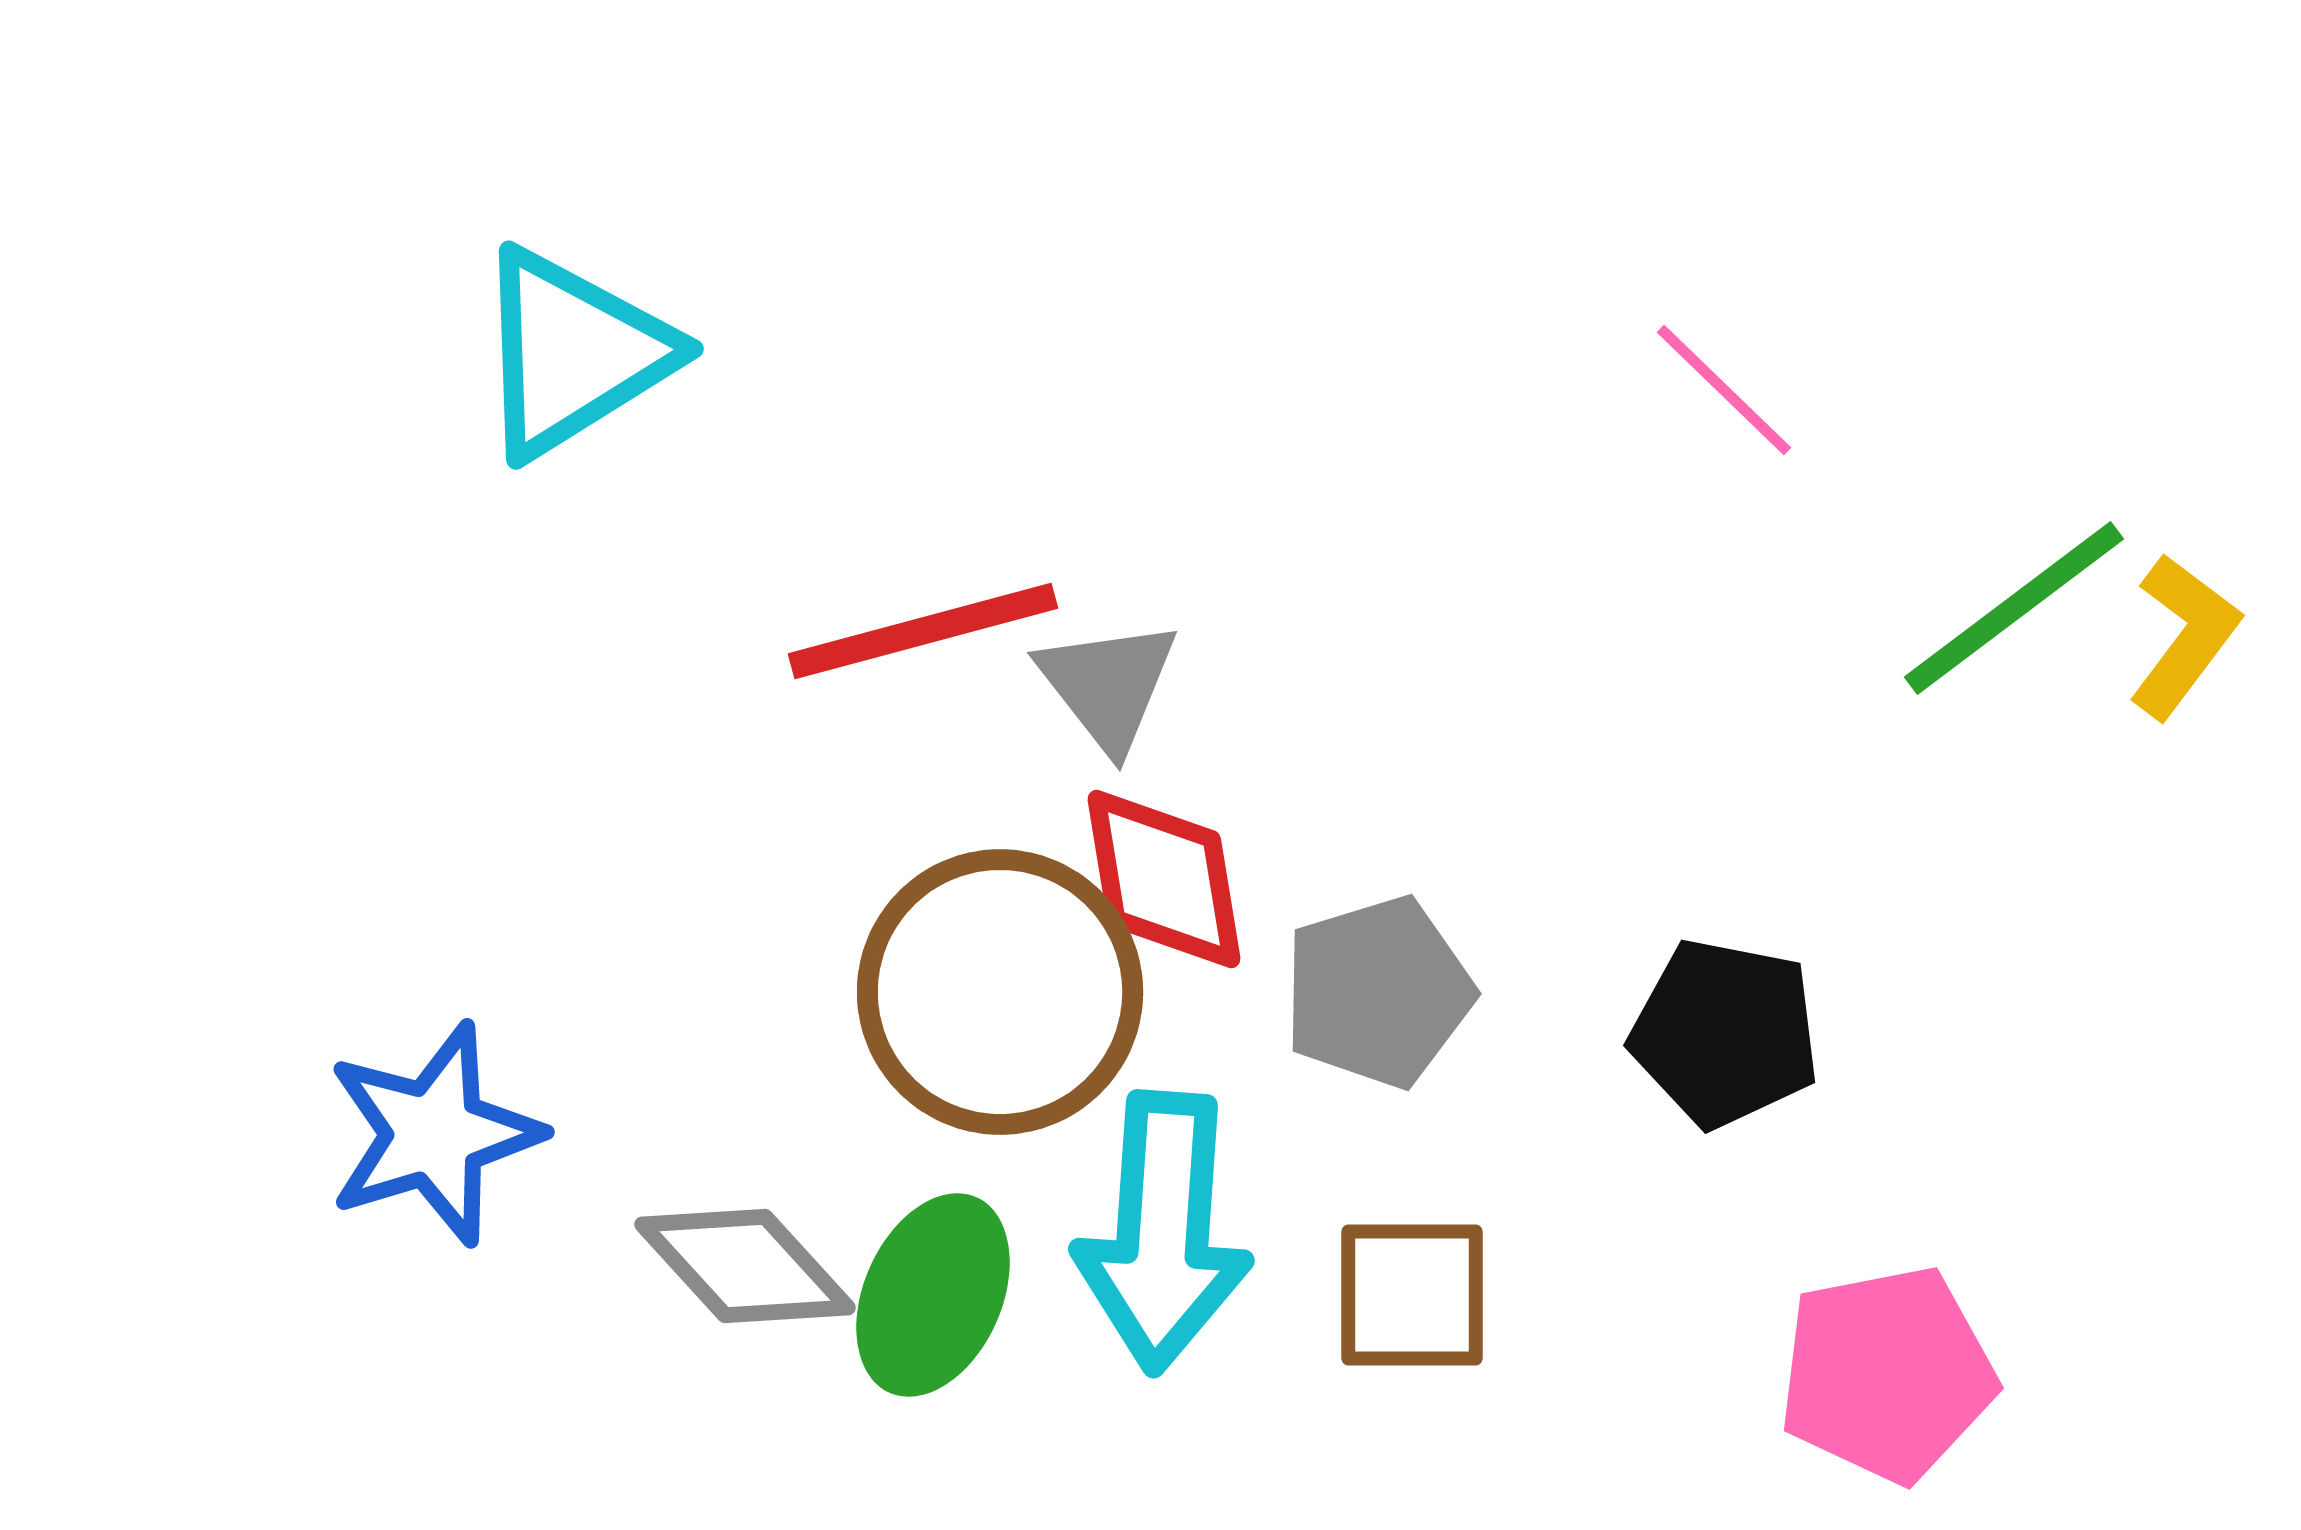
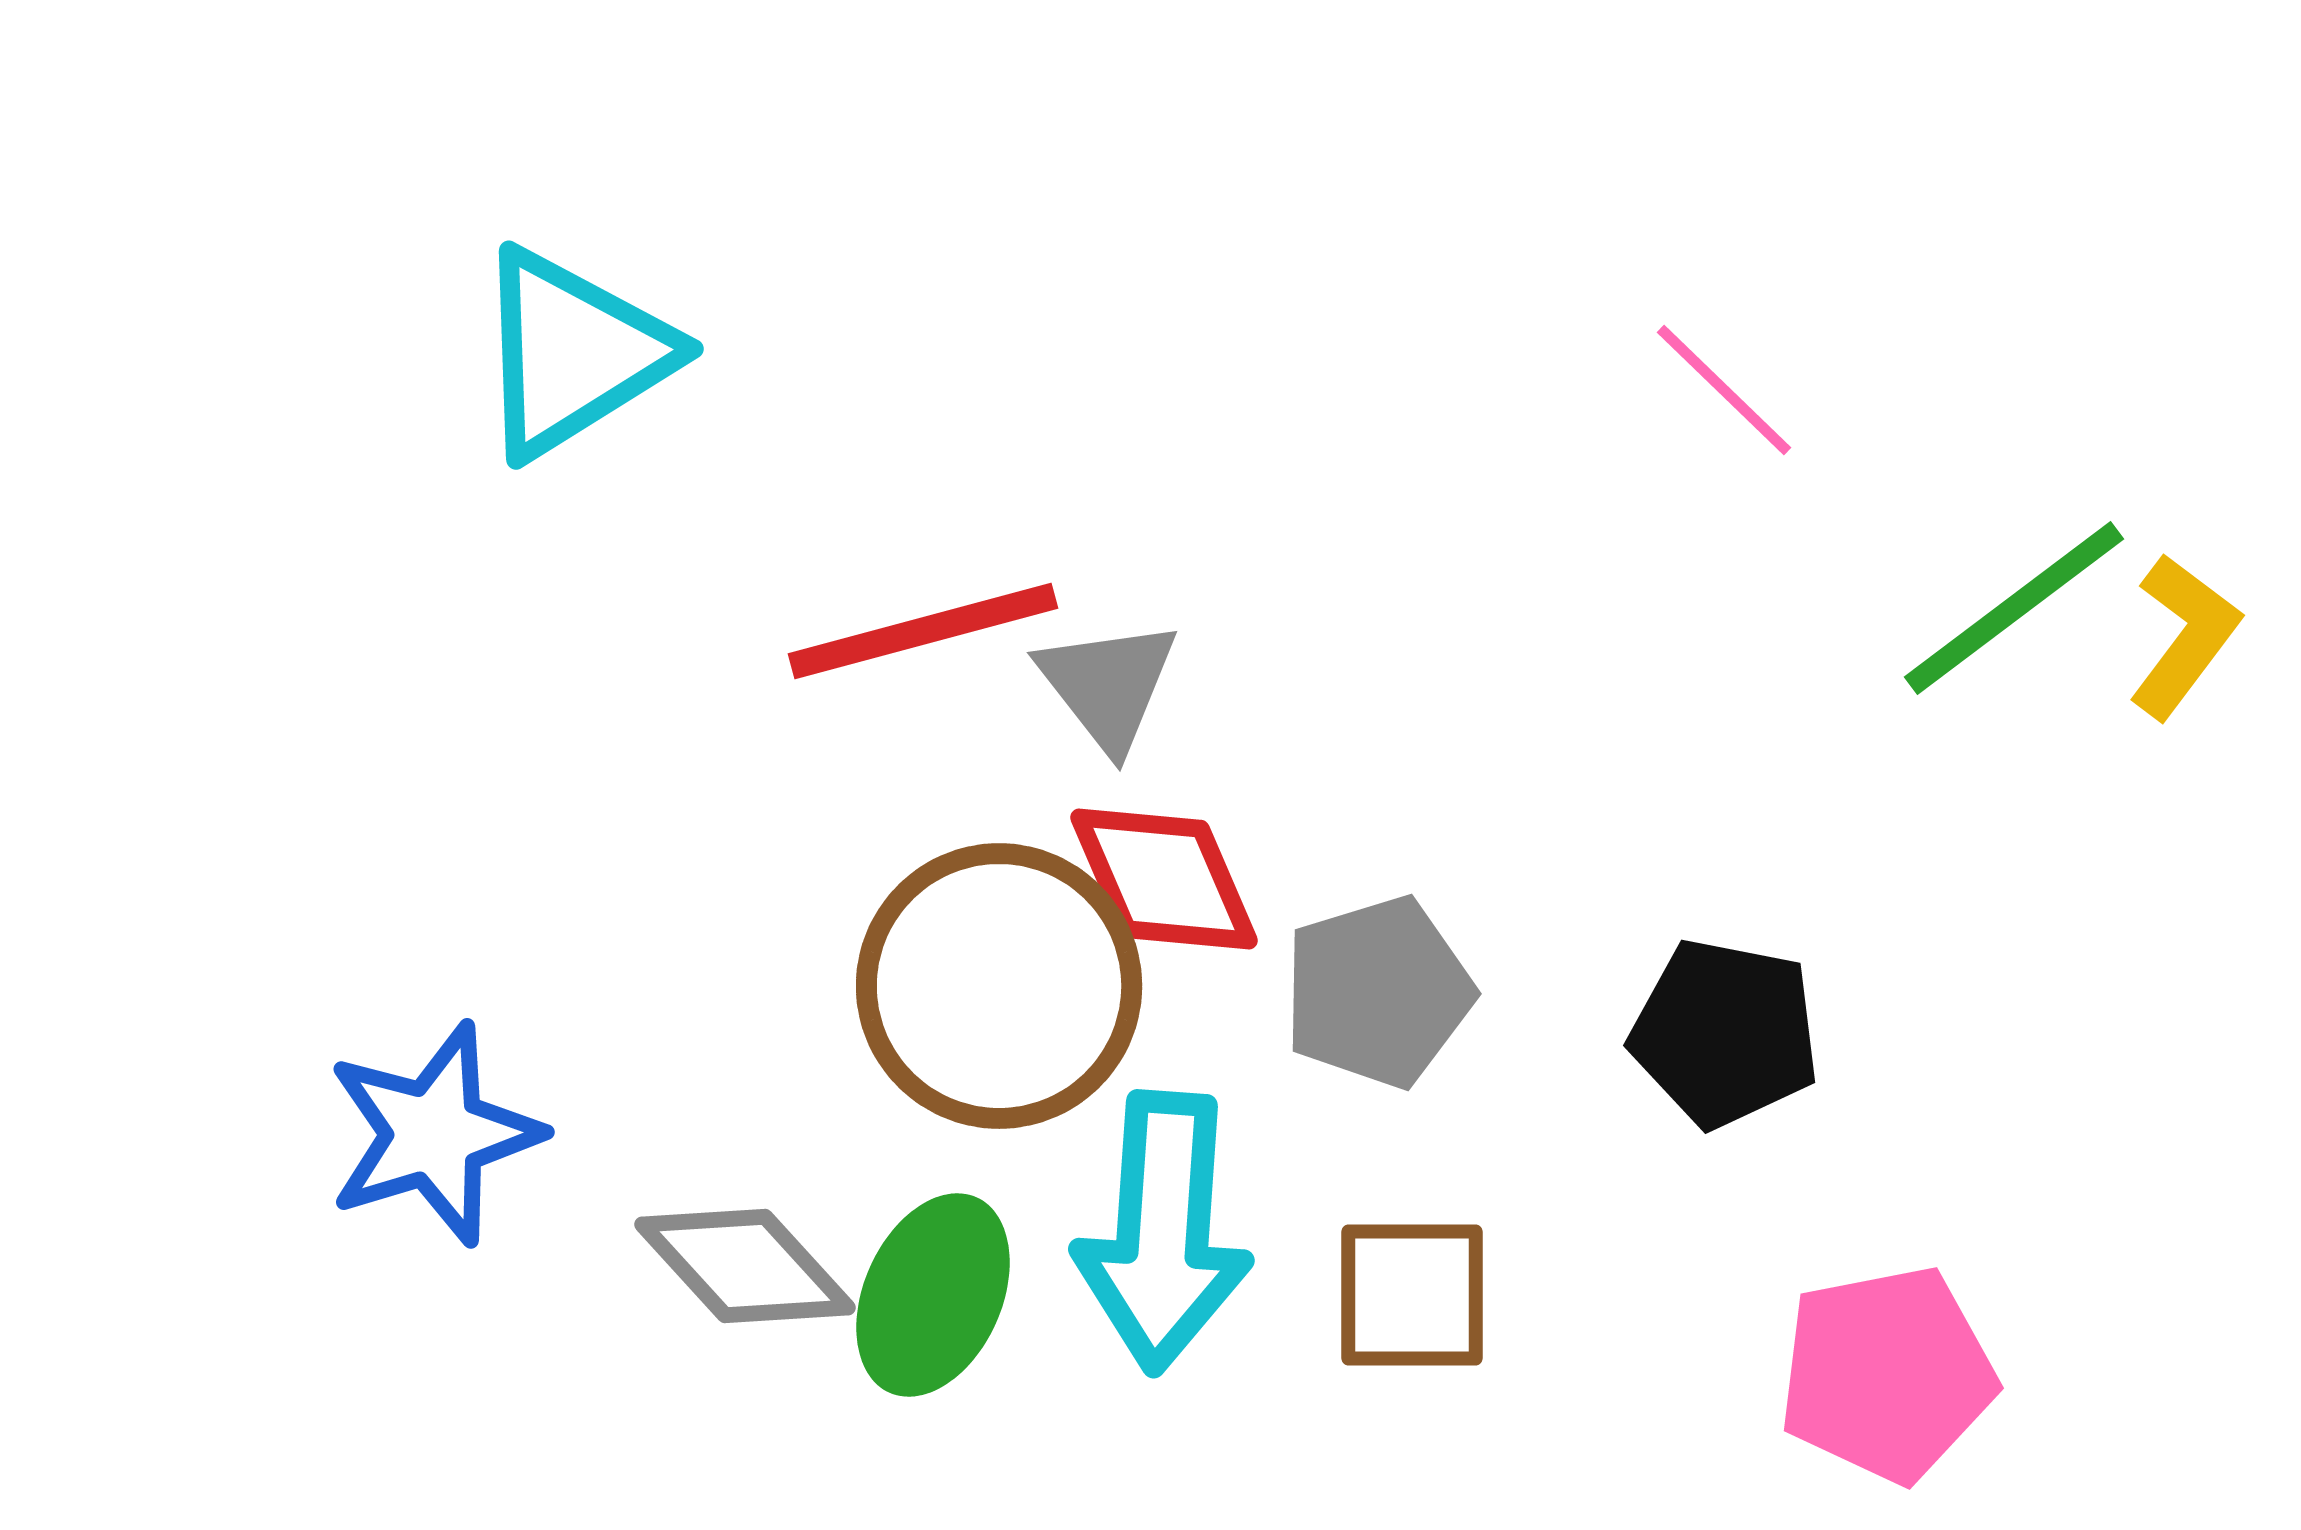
red diamond: rotated 14 degrees counterclockwise
brown circle: moved 1 px left, 6 px up
